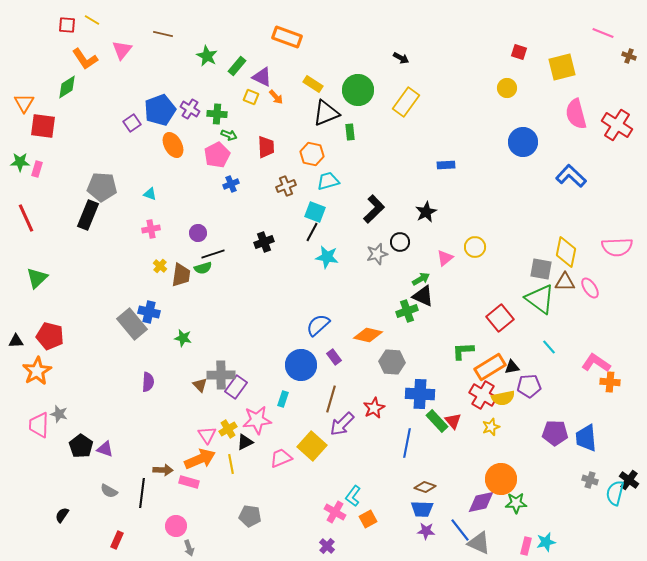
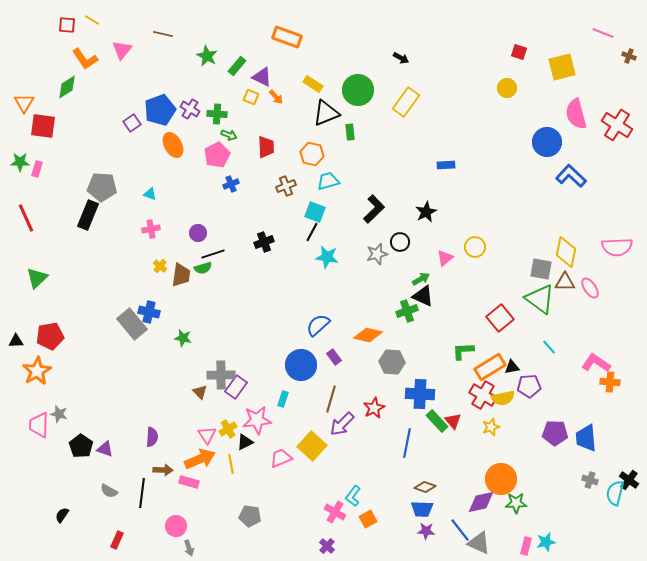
blue circle at (523, 142): moved 24 px right
red pentagon at (50, 336): rotated 24 degrees counterclockwise
purple semicircle at (148, 382): moved 4 px right, 55 px down
brown triangle at (200, 385): moved 7 px down
